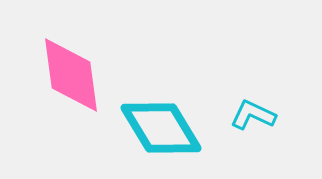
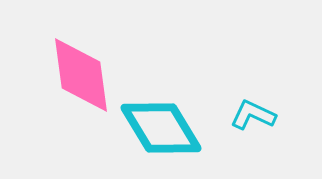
pink diamond: moved 10 px right
